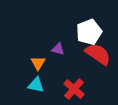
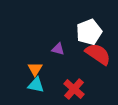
orange triangle: moved 3 px left, 6 px down
